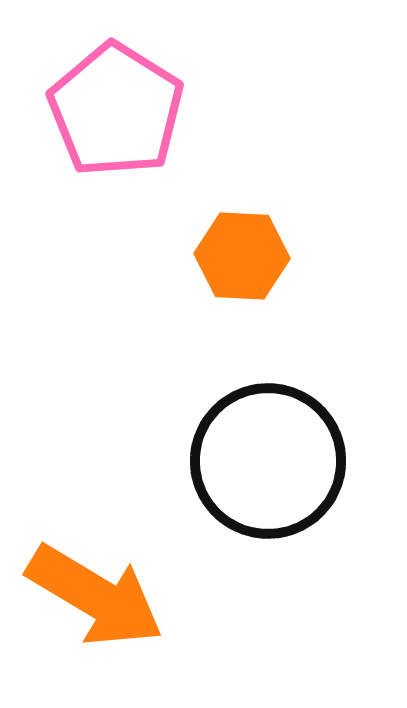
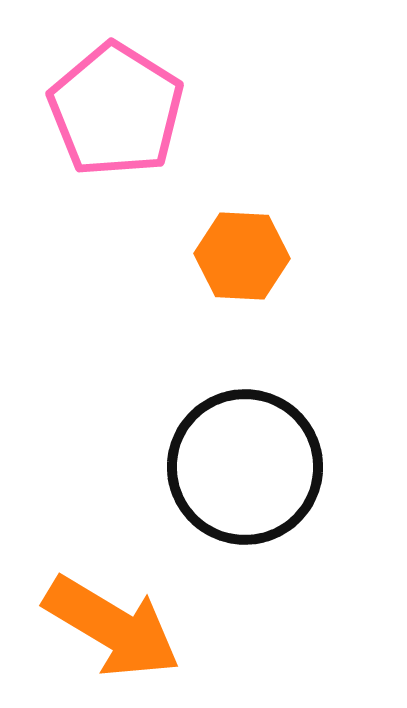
black circle: moved 23 px left, 6 px down
orange arrow: moved 17 px right, 31 px down
